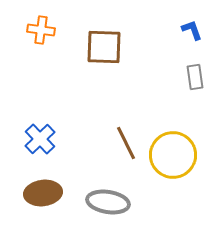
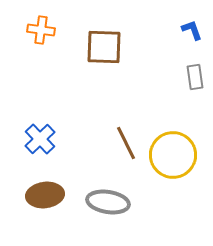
brown ellipse: moved 2 px right, 2 px down
